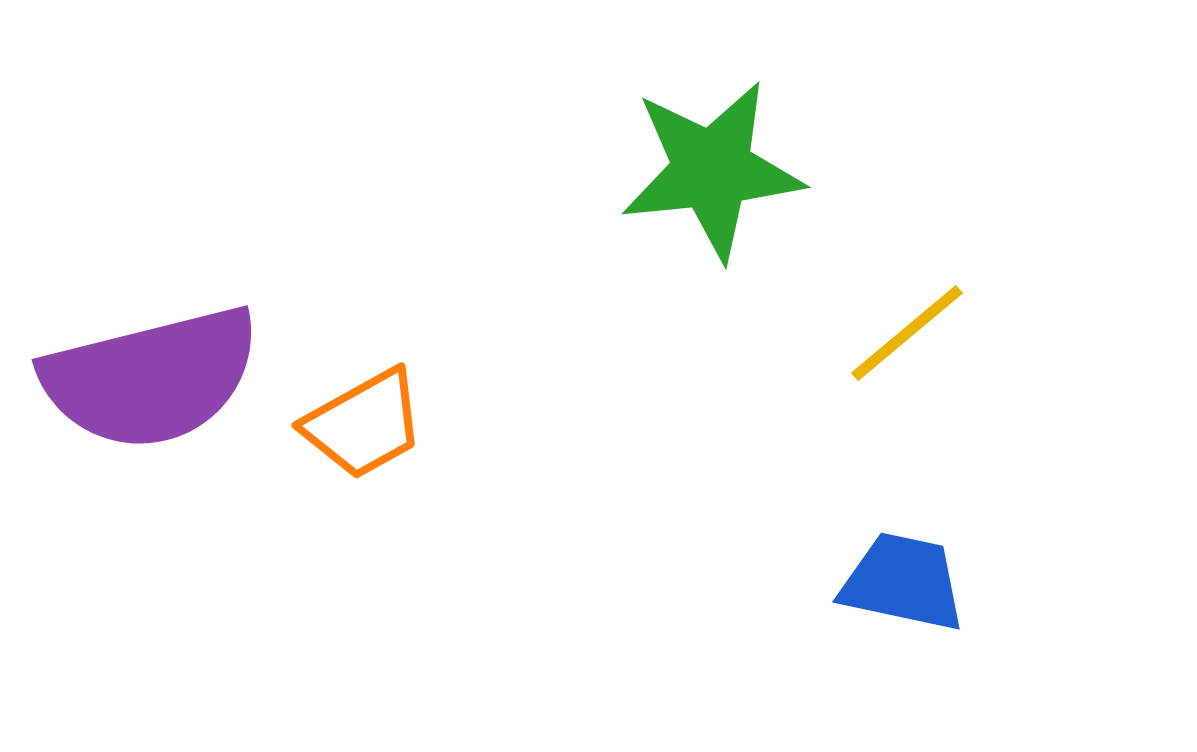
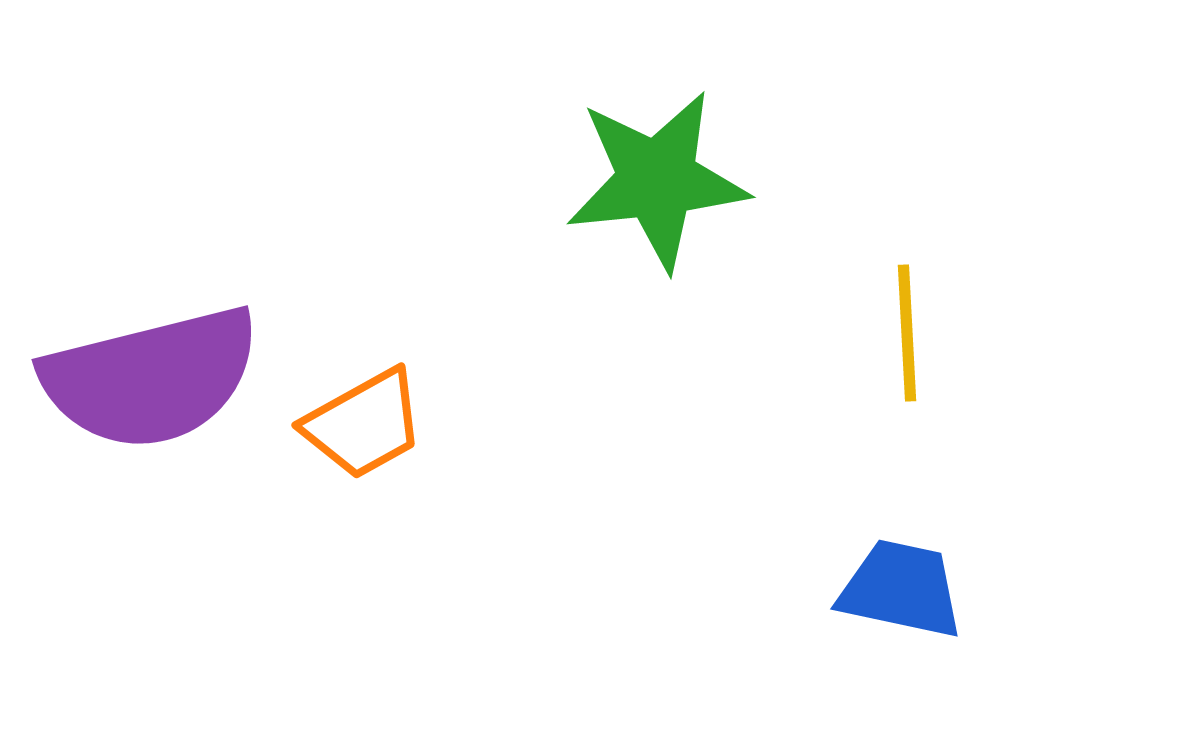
green star: moved 55 px left, 10 px down
yellow line: rotated 53 degrees counterclockwise
blue trapezoid: moved 2 px left, 7 px down
